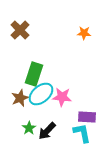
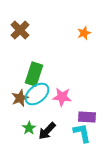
orange star: rotated 24 degrees counterclockwise
cyan ellipse: moved 4 px left
